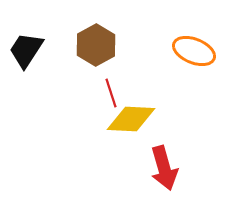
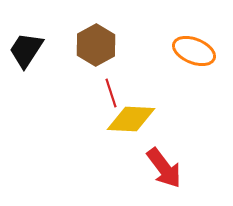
red arrow: rotated 21 degrees counterclockwise
